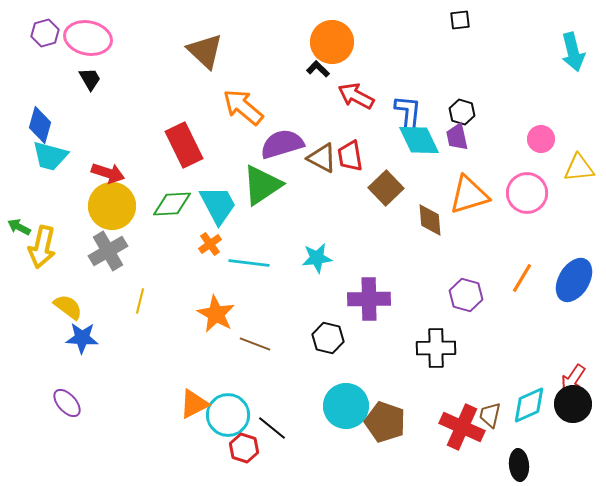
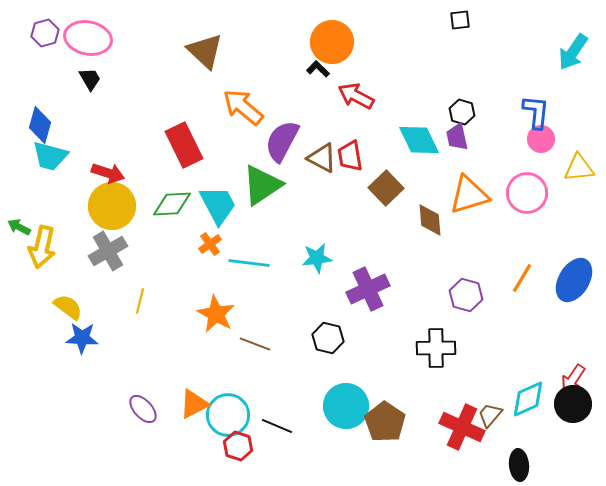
cyan arrow at (573, 52): rotated 48 degrees clockwise
blue L-shape at (408, 112): moved 128 px right
purple semicircle at (282, 144): moved 3 px up; rotated 45 degrees counterclockwise
purple cross at (369, 299): moved 1 px left, 10 px up; rotated 24 degrees counterclockwise
purple ellipse at (67, 403): moved 76 px right, 6 px down
cyan diamond at (529, 405): moved 1 px left, 6 px up
brown trapezoid at (490, 415): rotated 28 degrees clockwise
brown pentagon at (385, 422): rotated 15 degrees clockwise
black line at (272, 428): moved 5 px right, 2 px up; rotated 16 degrees counterclockwise
red hexagon at (244, 448): moved 6 px left, 2 px up
